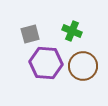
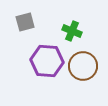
gray square: moved 5 px left, 12 px up
purple hexagon: moved 1 px right, 2 px up
